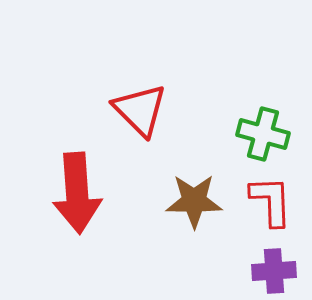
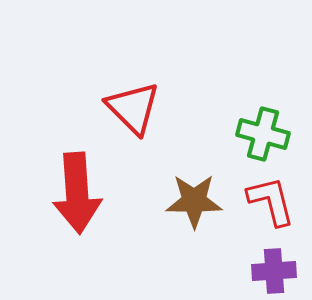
red triangle: moved 7 px left, 2 px up
red L-shape: rotated 12 degrees counterclockwise
